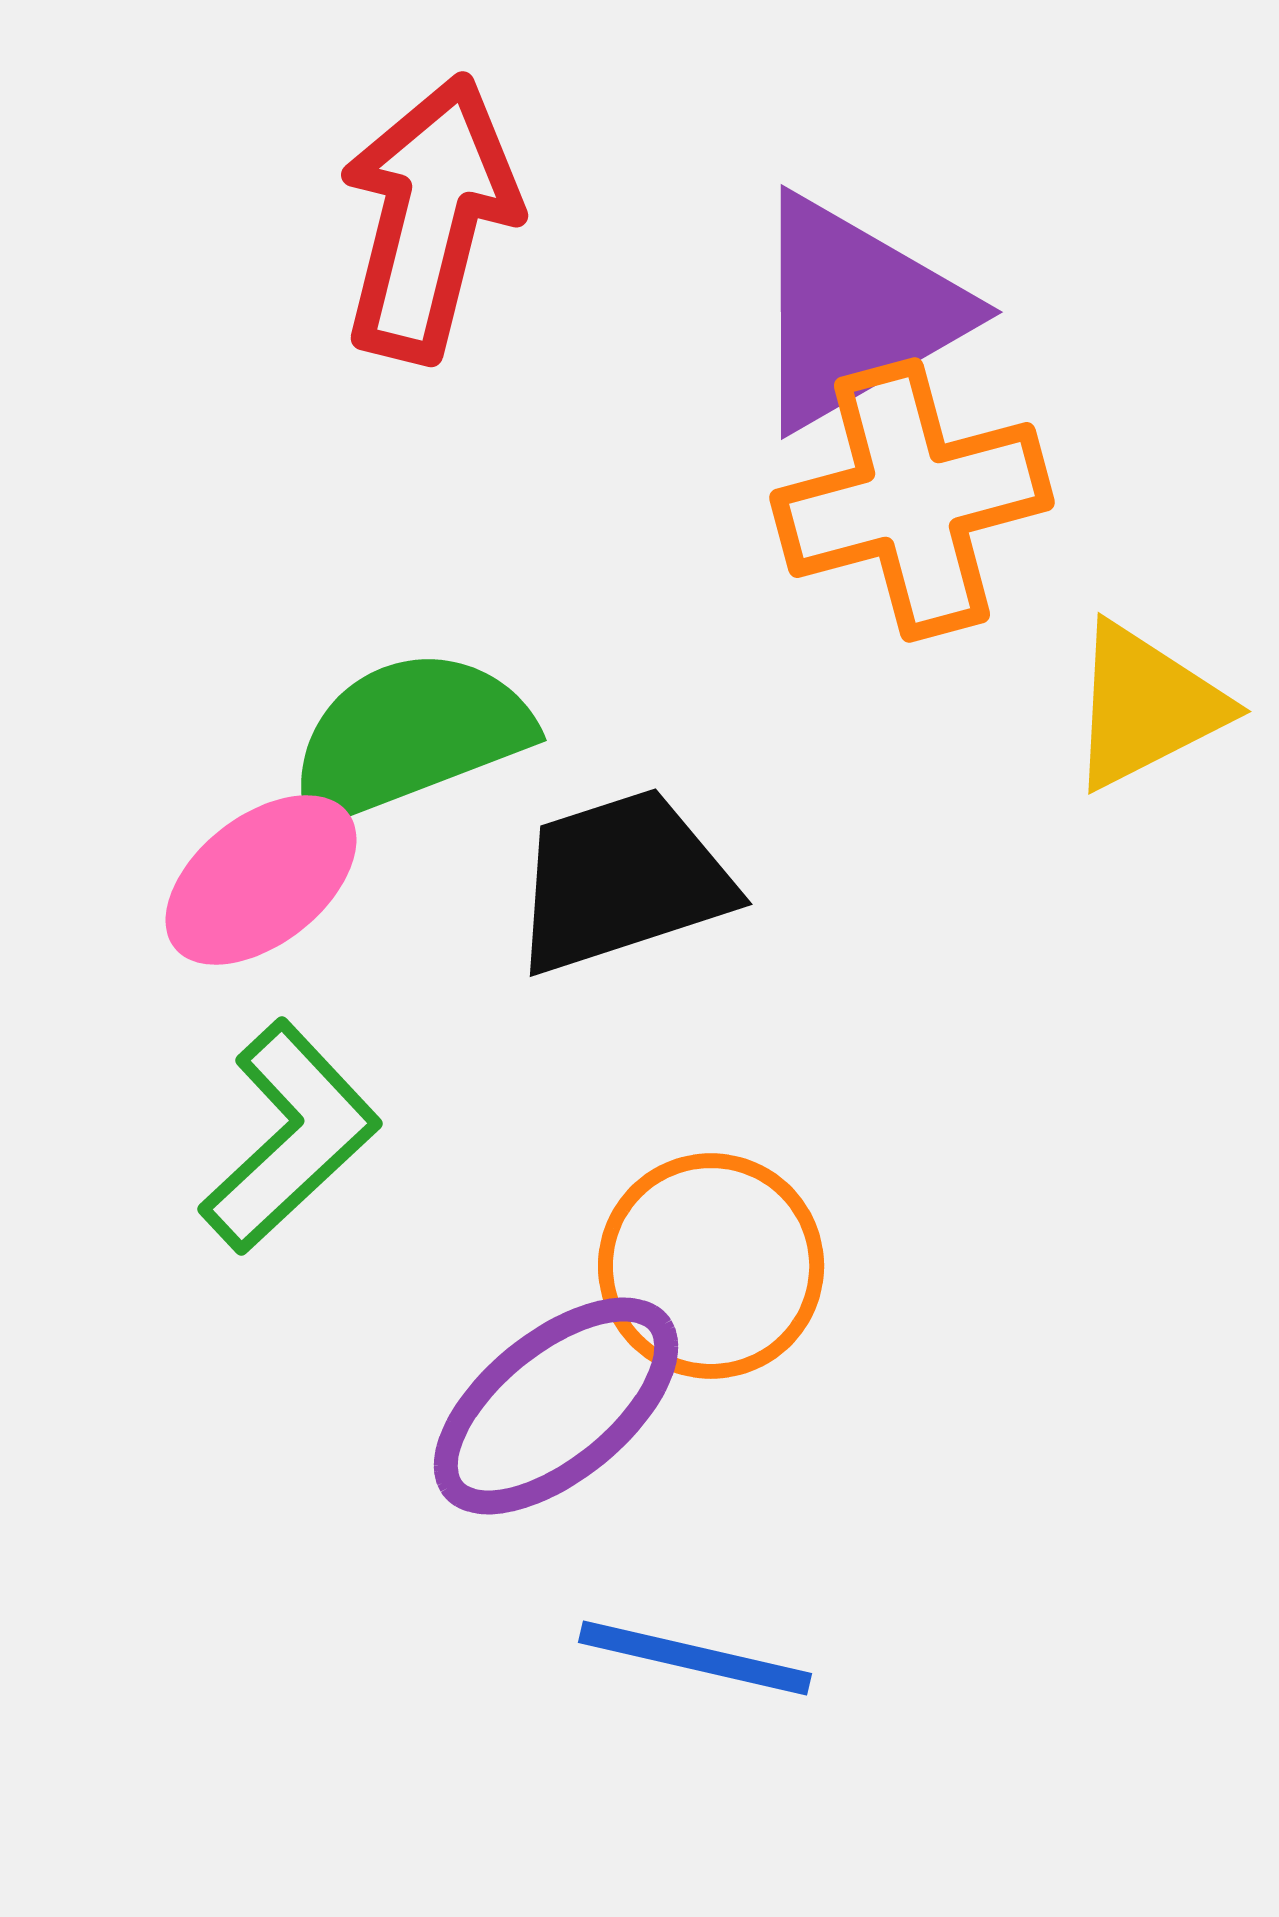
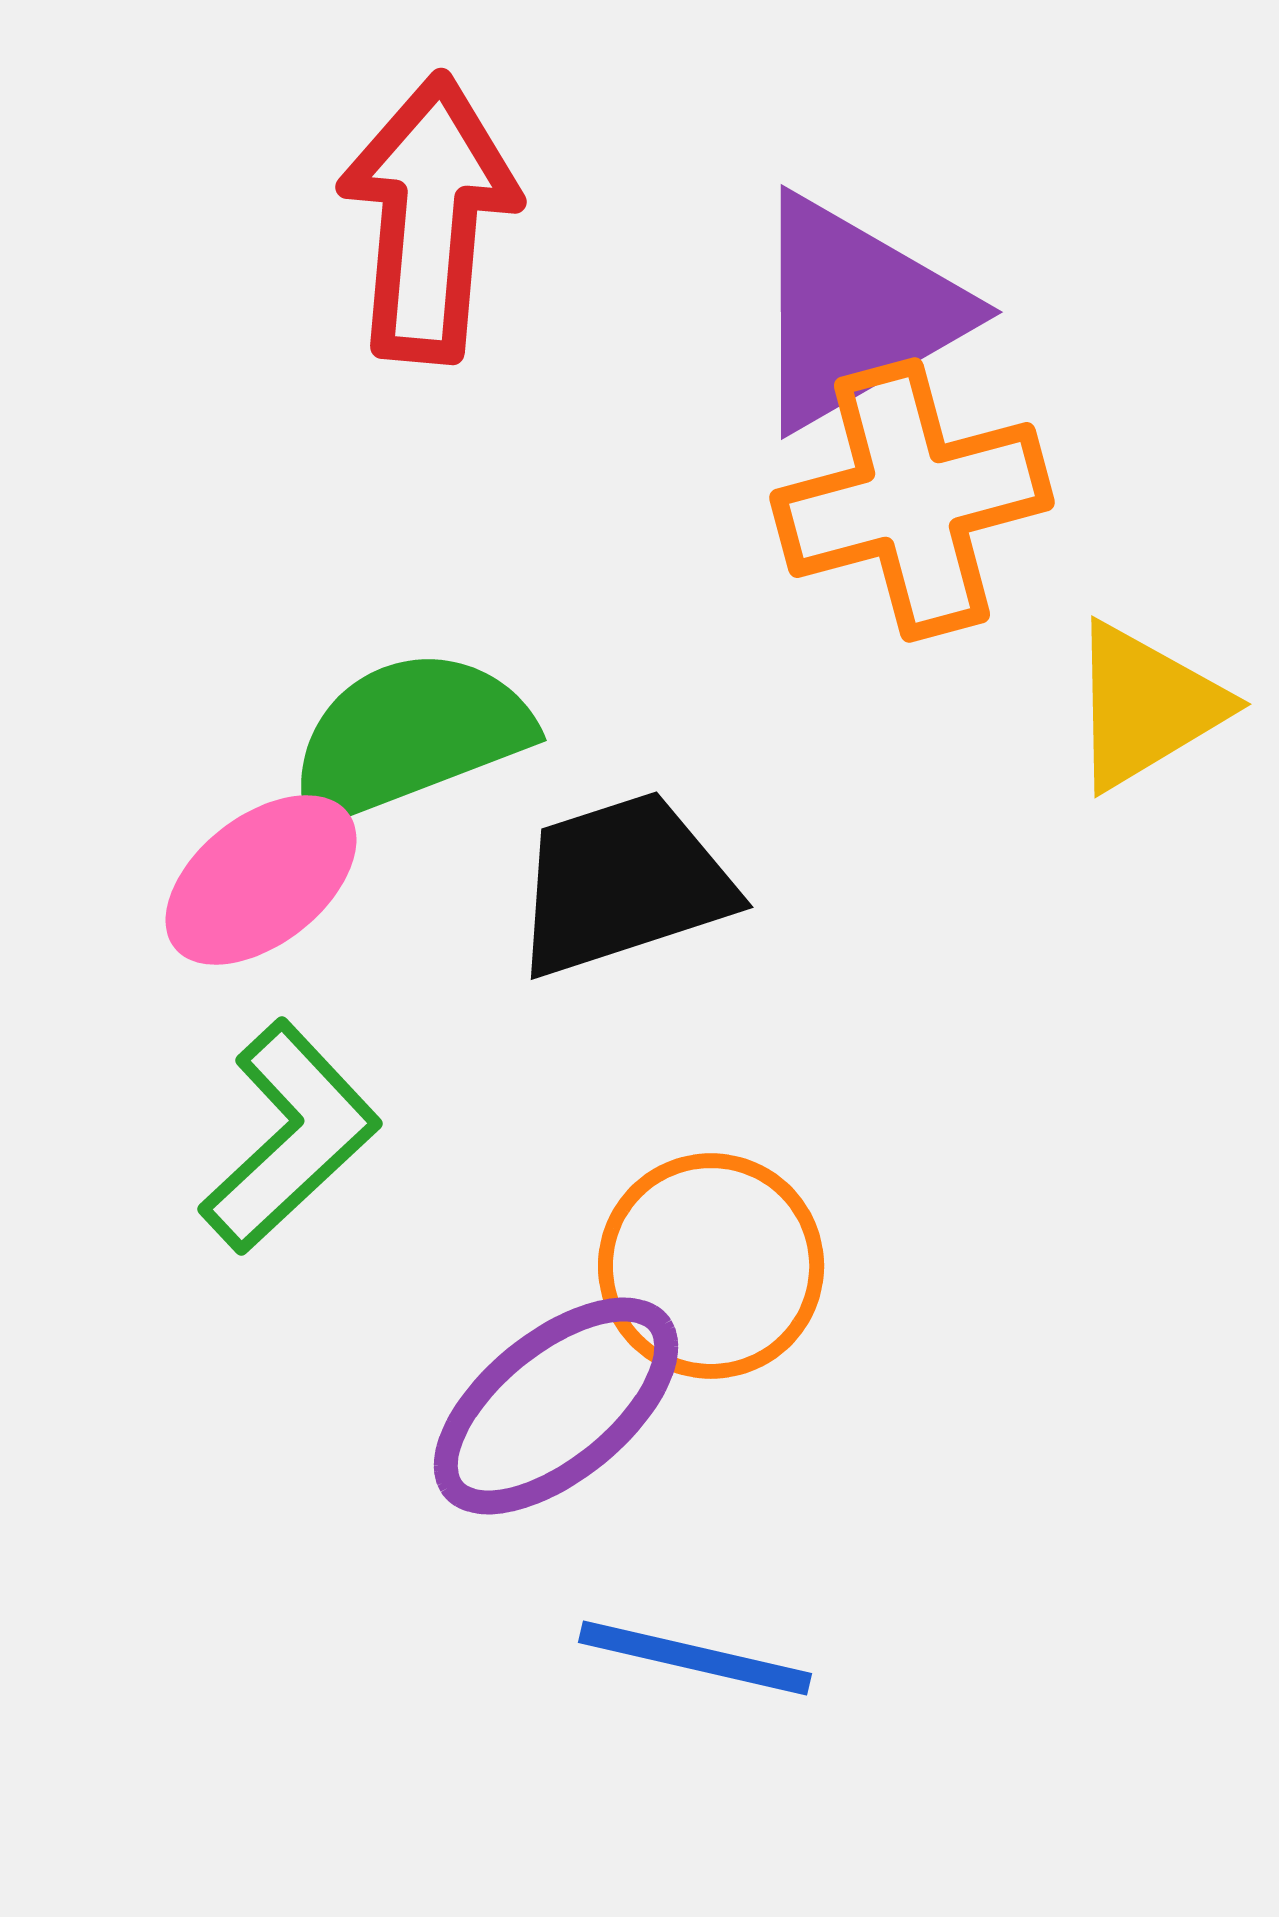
red arrow: rotated 9 degrees counterclockwise
yellow triangle: rotated 4 degrees counterclockwise
black trapezoid: moved 1 px right, 3 px down
